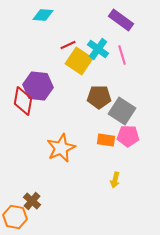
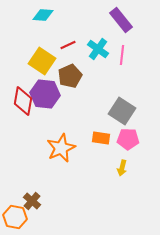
purple rectangle: rotated 15 degrees clockwise
pink line: rotated 24 degrees clockwise
yellow square: moved 37 px left
purple hexagon: moved 7 px right, 8 px down
brown pentagon: moved 29 px left, 21 px up; rotated 25 degrees counterclockwise
pink pentagon: moved 3 px down
orange rectangle: moved 5 px left, 2 px up
yellow arrow: moved 7 px right, 12 px up
